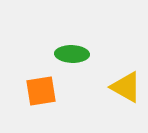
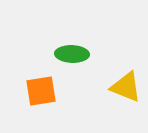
yellow triangle: rotated 8 degrees counterclockwise
